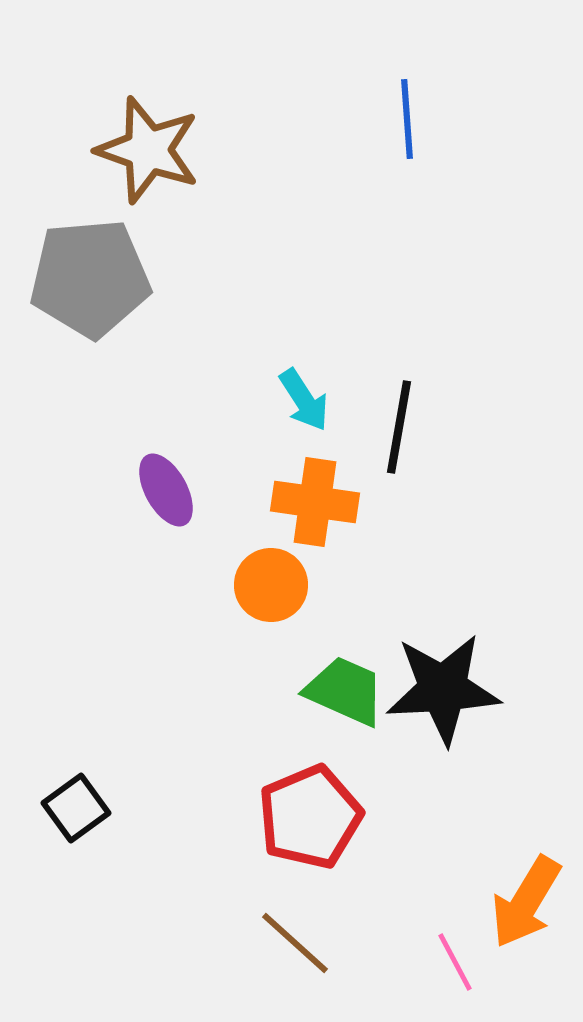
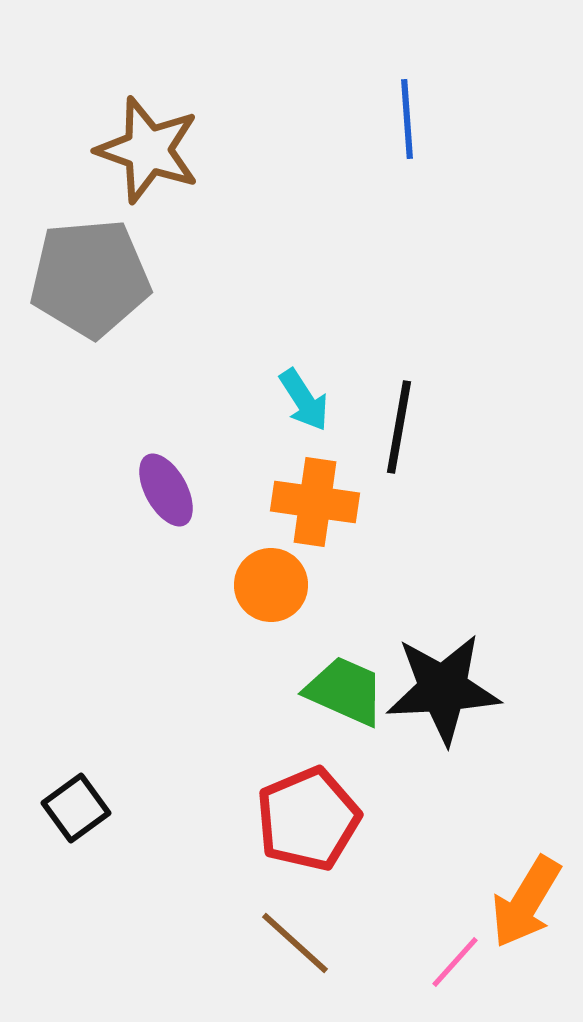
red pentagon: moved 2 px left, 2 px down
pink line: rotated 70 degrees clockwise
